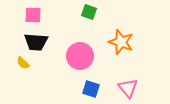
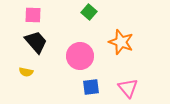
green square: rotated 21 degrees clockwise
black trapezoid: rotated 135 degrees counterclockwise
yellow semicircle: moved 3 px right, 9 px down; rotated 32 degrees counterclockwise
blue square: moved 2 px up; rotated 24 degrees counterclockwise
